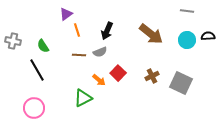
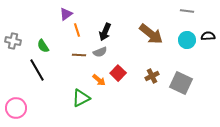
black arrow: moved 2 px left, 1 px down
green triangle: moved 2 px left
pink circle: moved 18 px left
